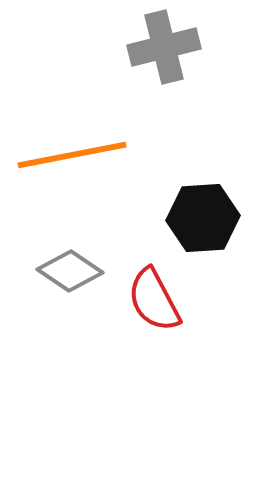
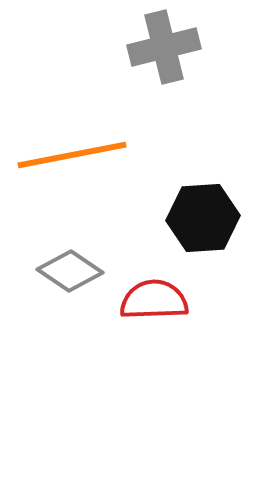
red semicircle: rotated 116 degrees clockwise
